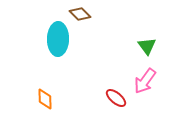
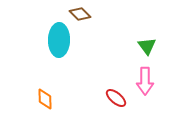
cyan ellipse: moved 1 px right, 1 px down
pink arrow: rotated 36 degrees counterclockwise
